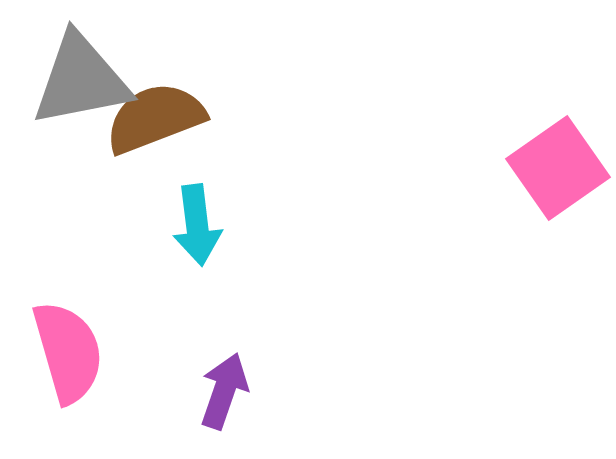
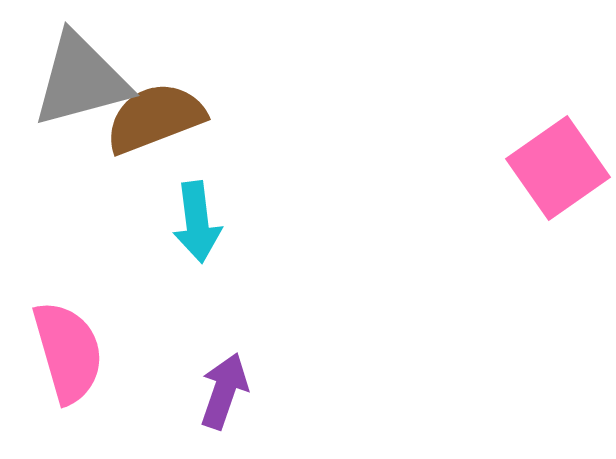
gray triangle: rotated 4 degrees counterclockwise
cyan arrow: moved 3 px up
